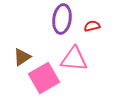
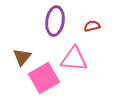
purple ellipse: moved 7 px left, 2 px down
brown triangle: rotated 18 degrees counterclockwise
